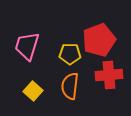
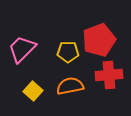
pink trapezoid: moved 5 px left, 3 px down; rotated 28 degrees clockwise
yellow pentagon: moved 2 px left, 2 px up
orange semicircle: rotated 72 degrees clockwise
